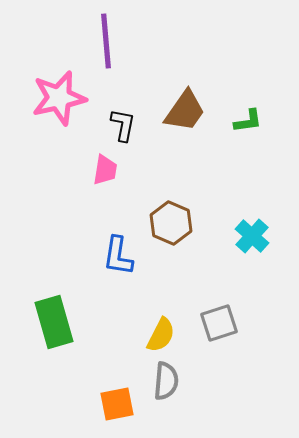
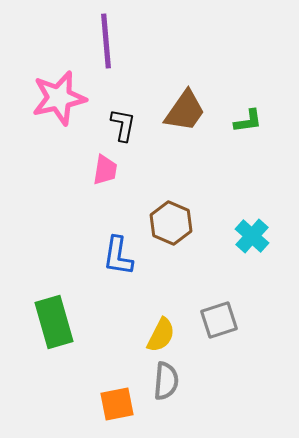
gray square: moved 3 px up
